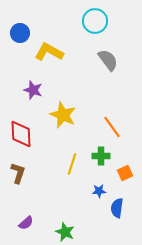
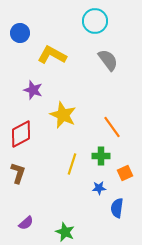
yellow L-shape: moved 3 px right, 3 px down
red diamond: rotated 64 degrees clockwise
blue star: moved 3 px up
